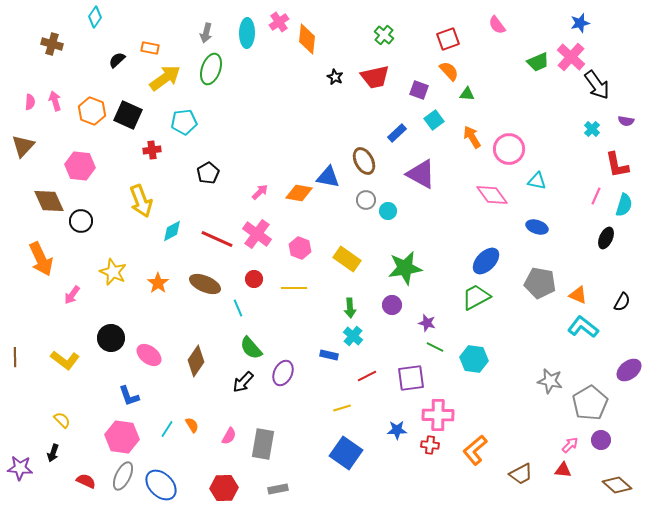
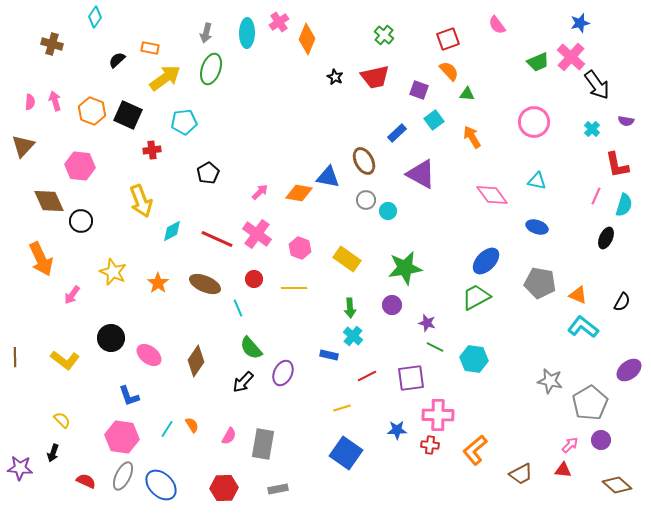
orange diamond at (307, 39): rotated 16 degrees clockwise
pink circle at (509, 149): moved 25 px right, 27 px up
